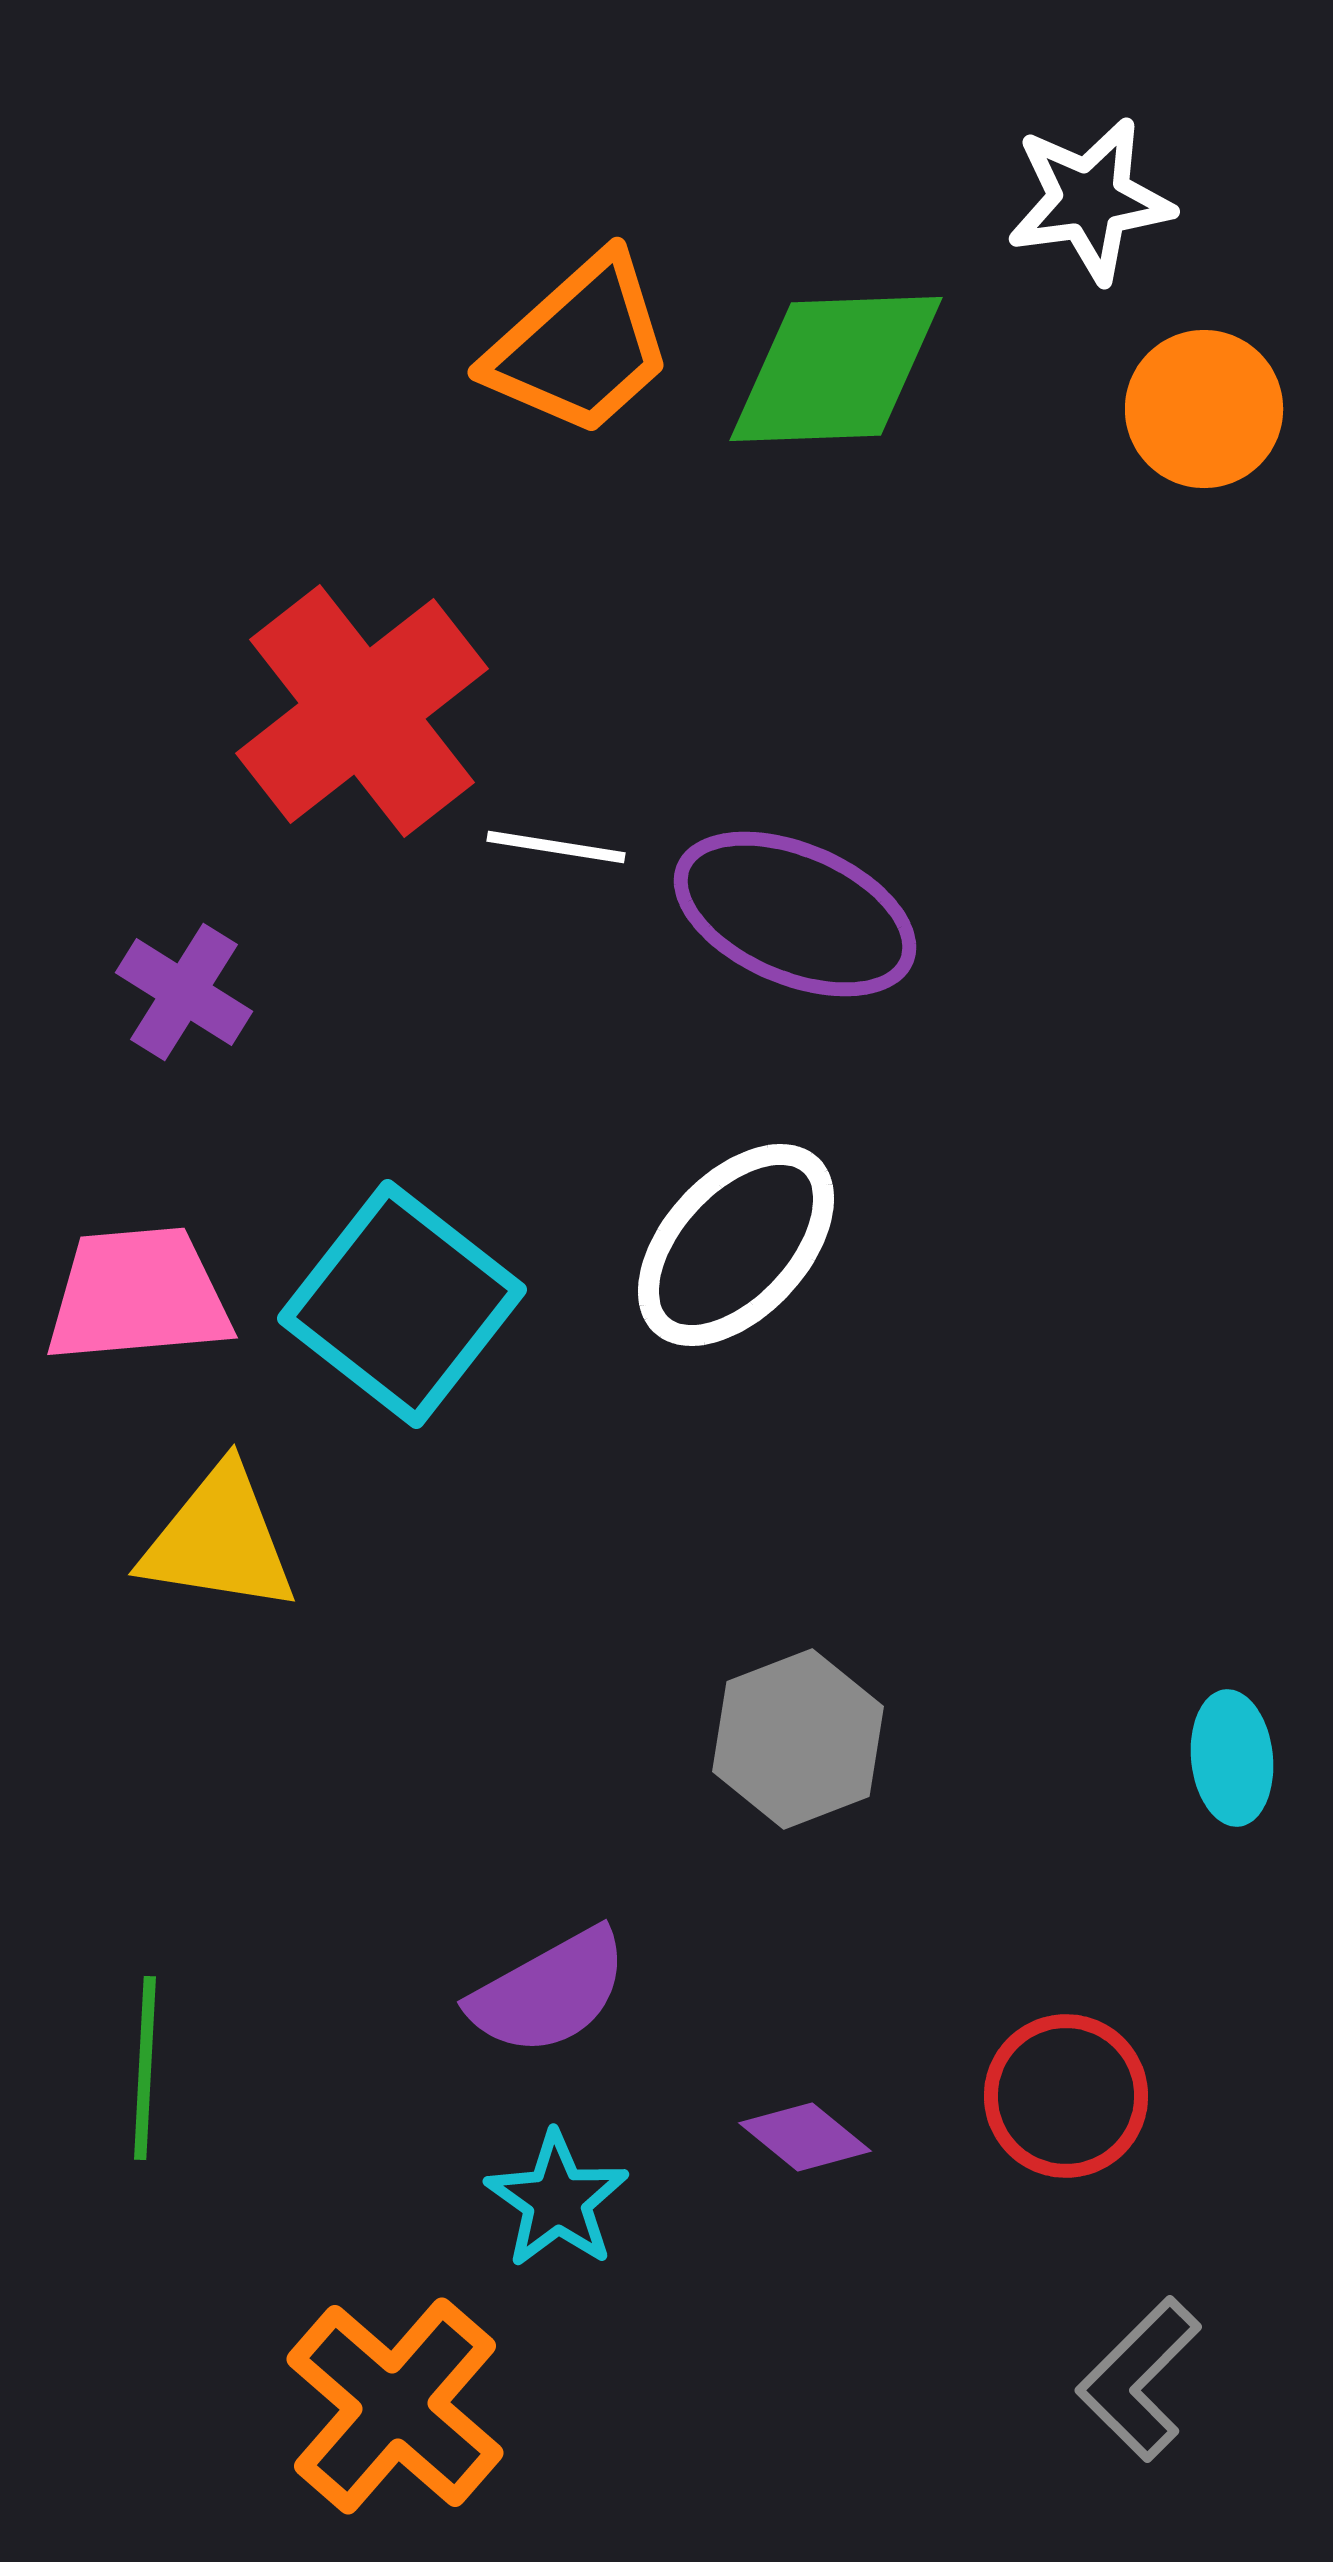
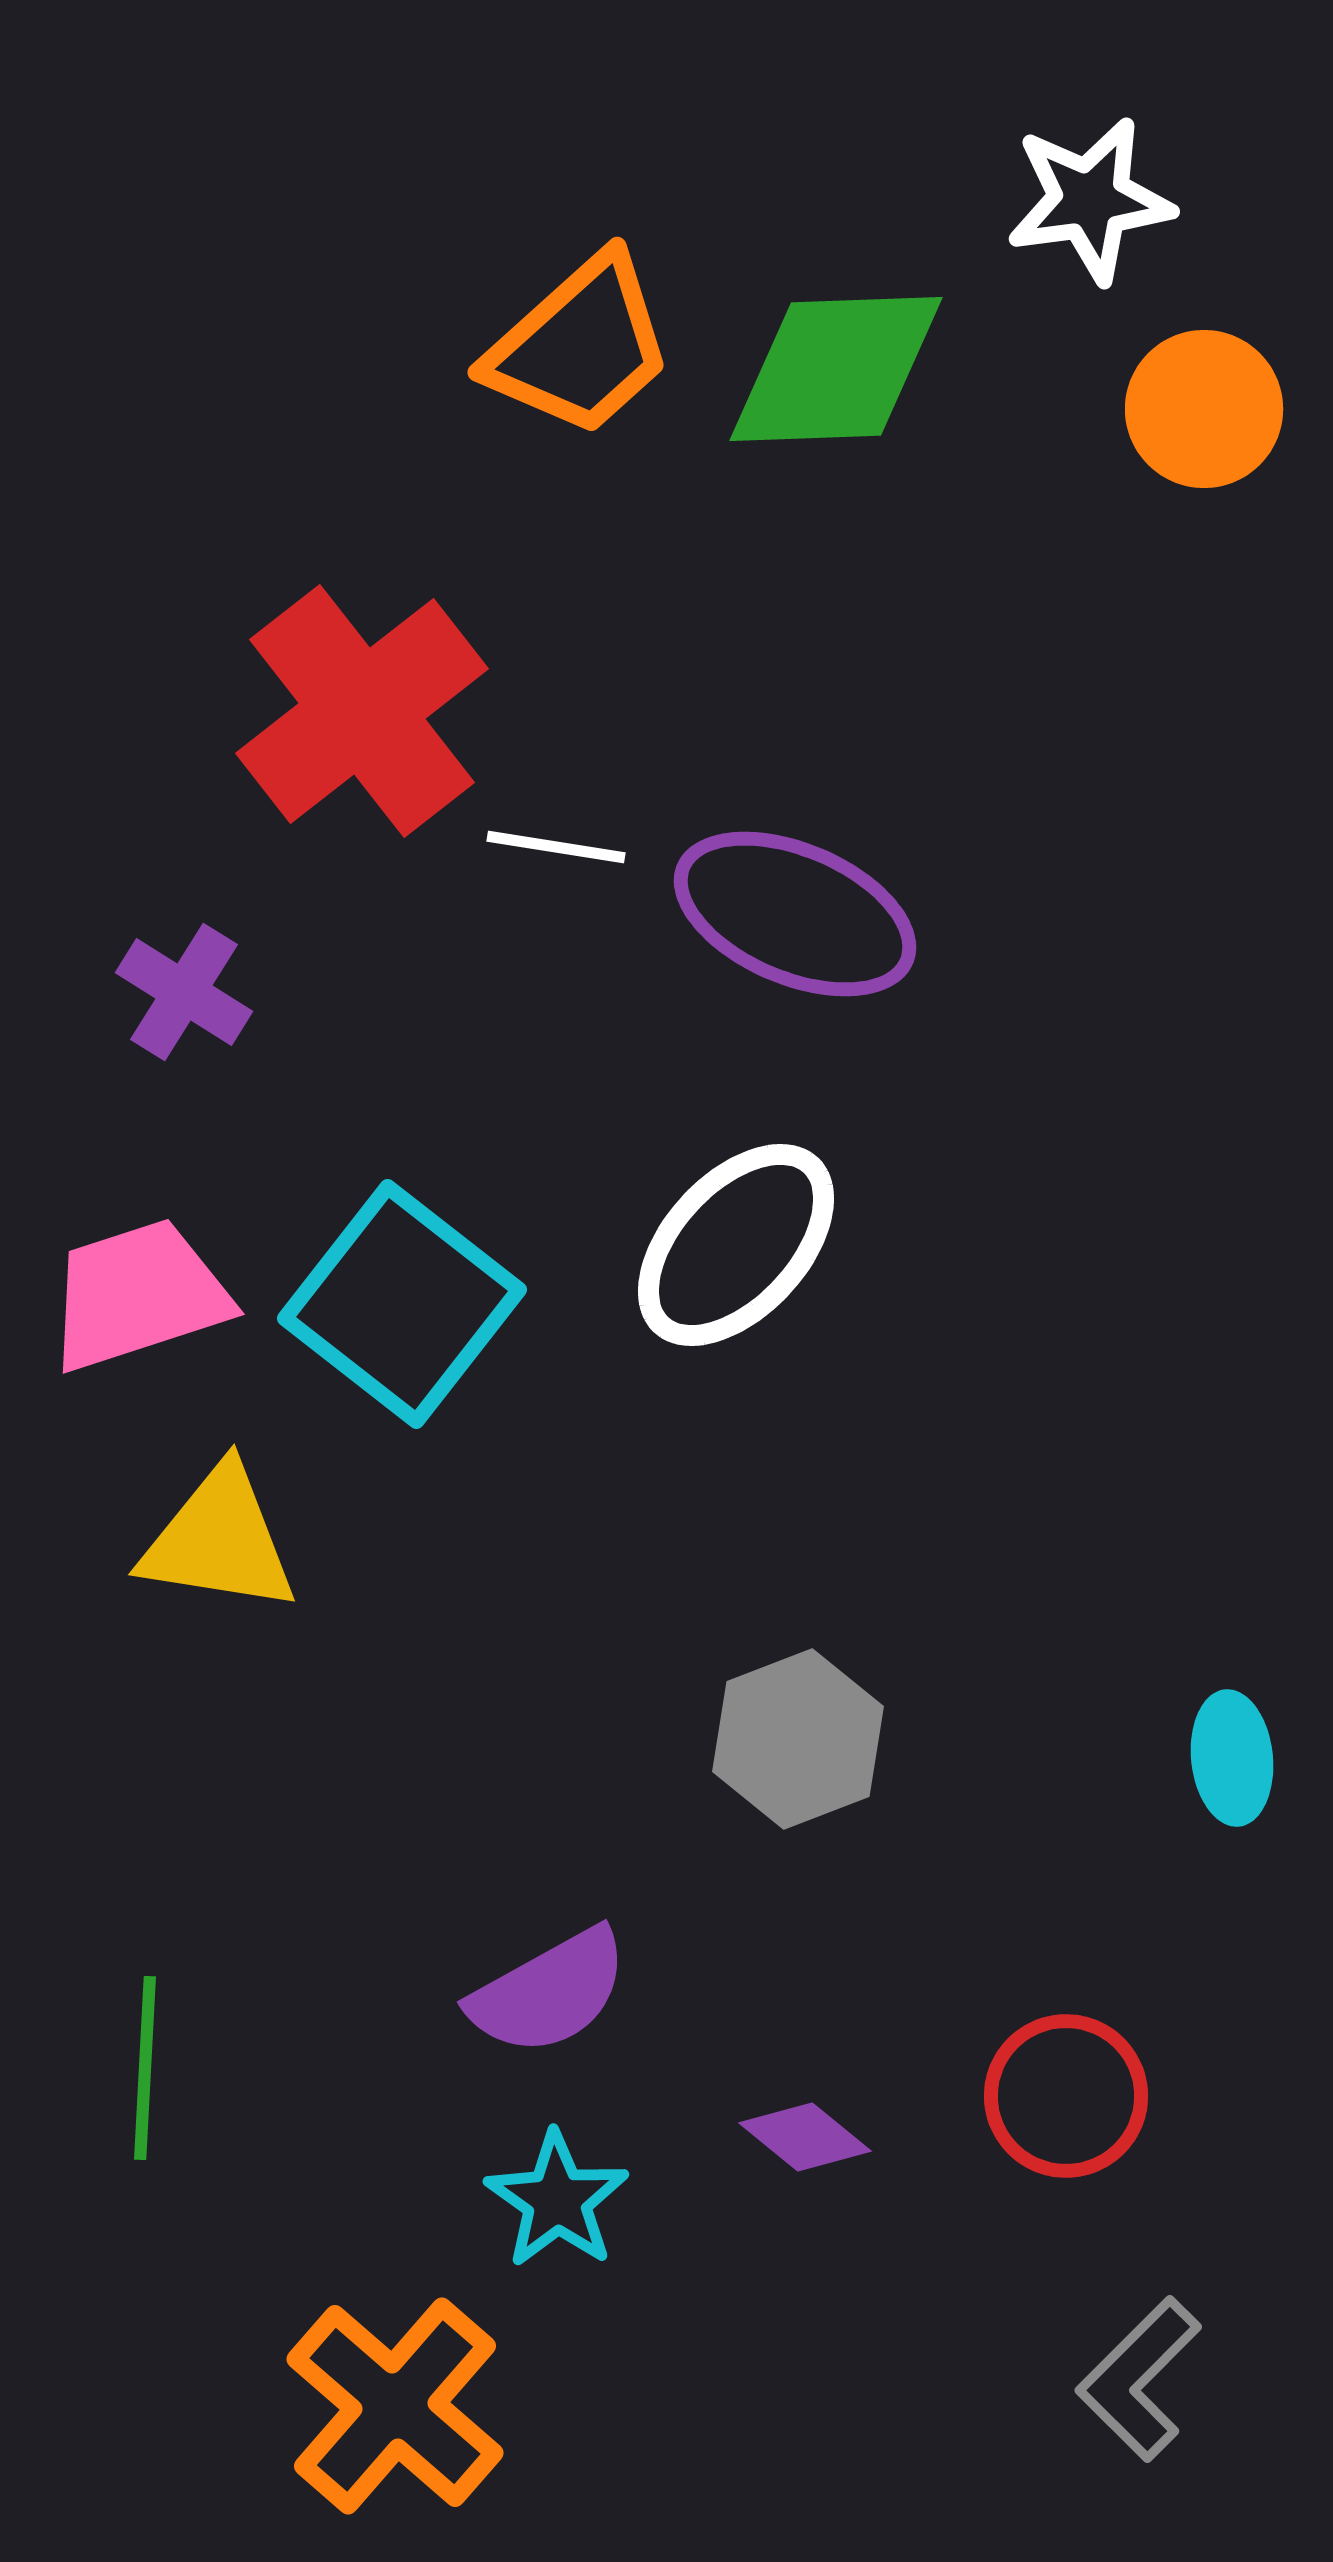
pink trapezoid: rotated 13 degrees counterclockwise
